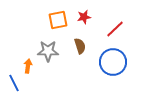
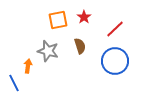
red star: rotated 24 degrees counterclockwise
gray star: rotated 15 degrees clockwise
blue circle: moved 2 px right, 1 px up
